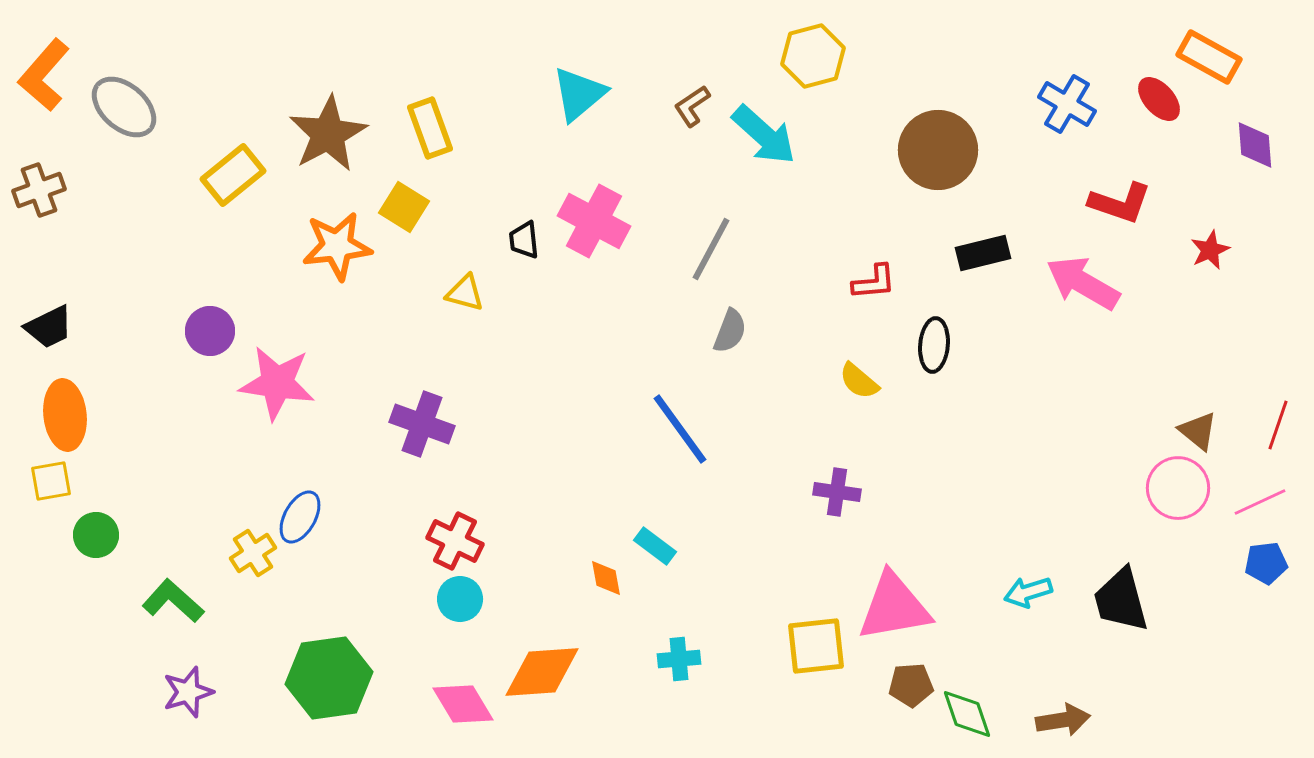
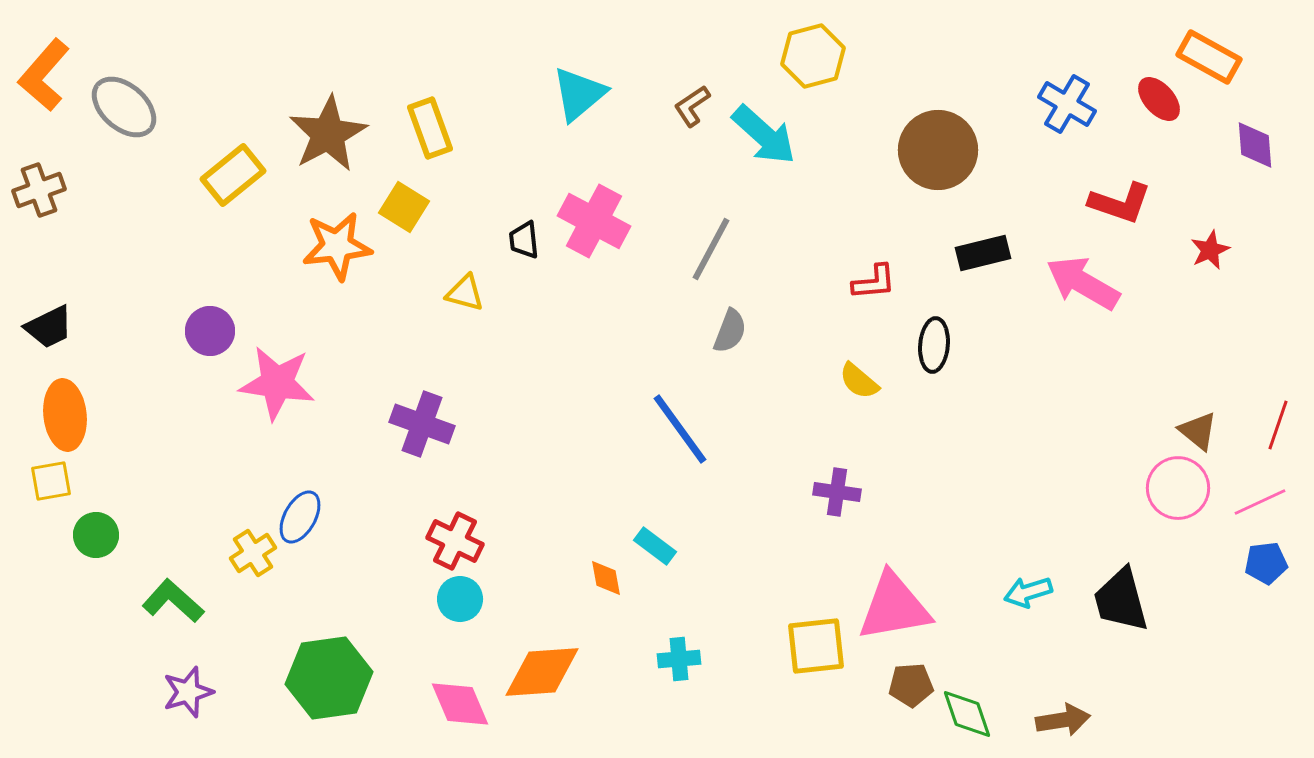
pink diamond at (463, 704): moved 3 px left; rotated 8 degrees clockwise
